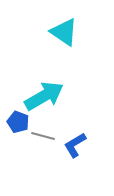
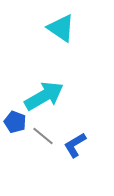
cyan triangle: moved 3 px left, 4 px up
blue pentagon: moved 3 px left
gray line: rotated 25 degrees clockwise
